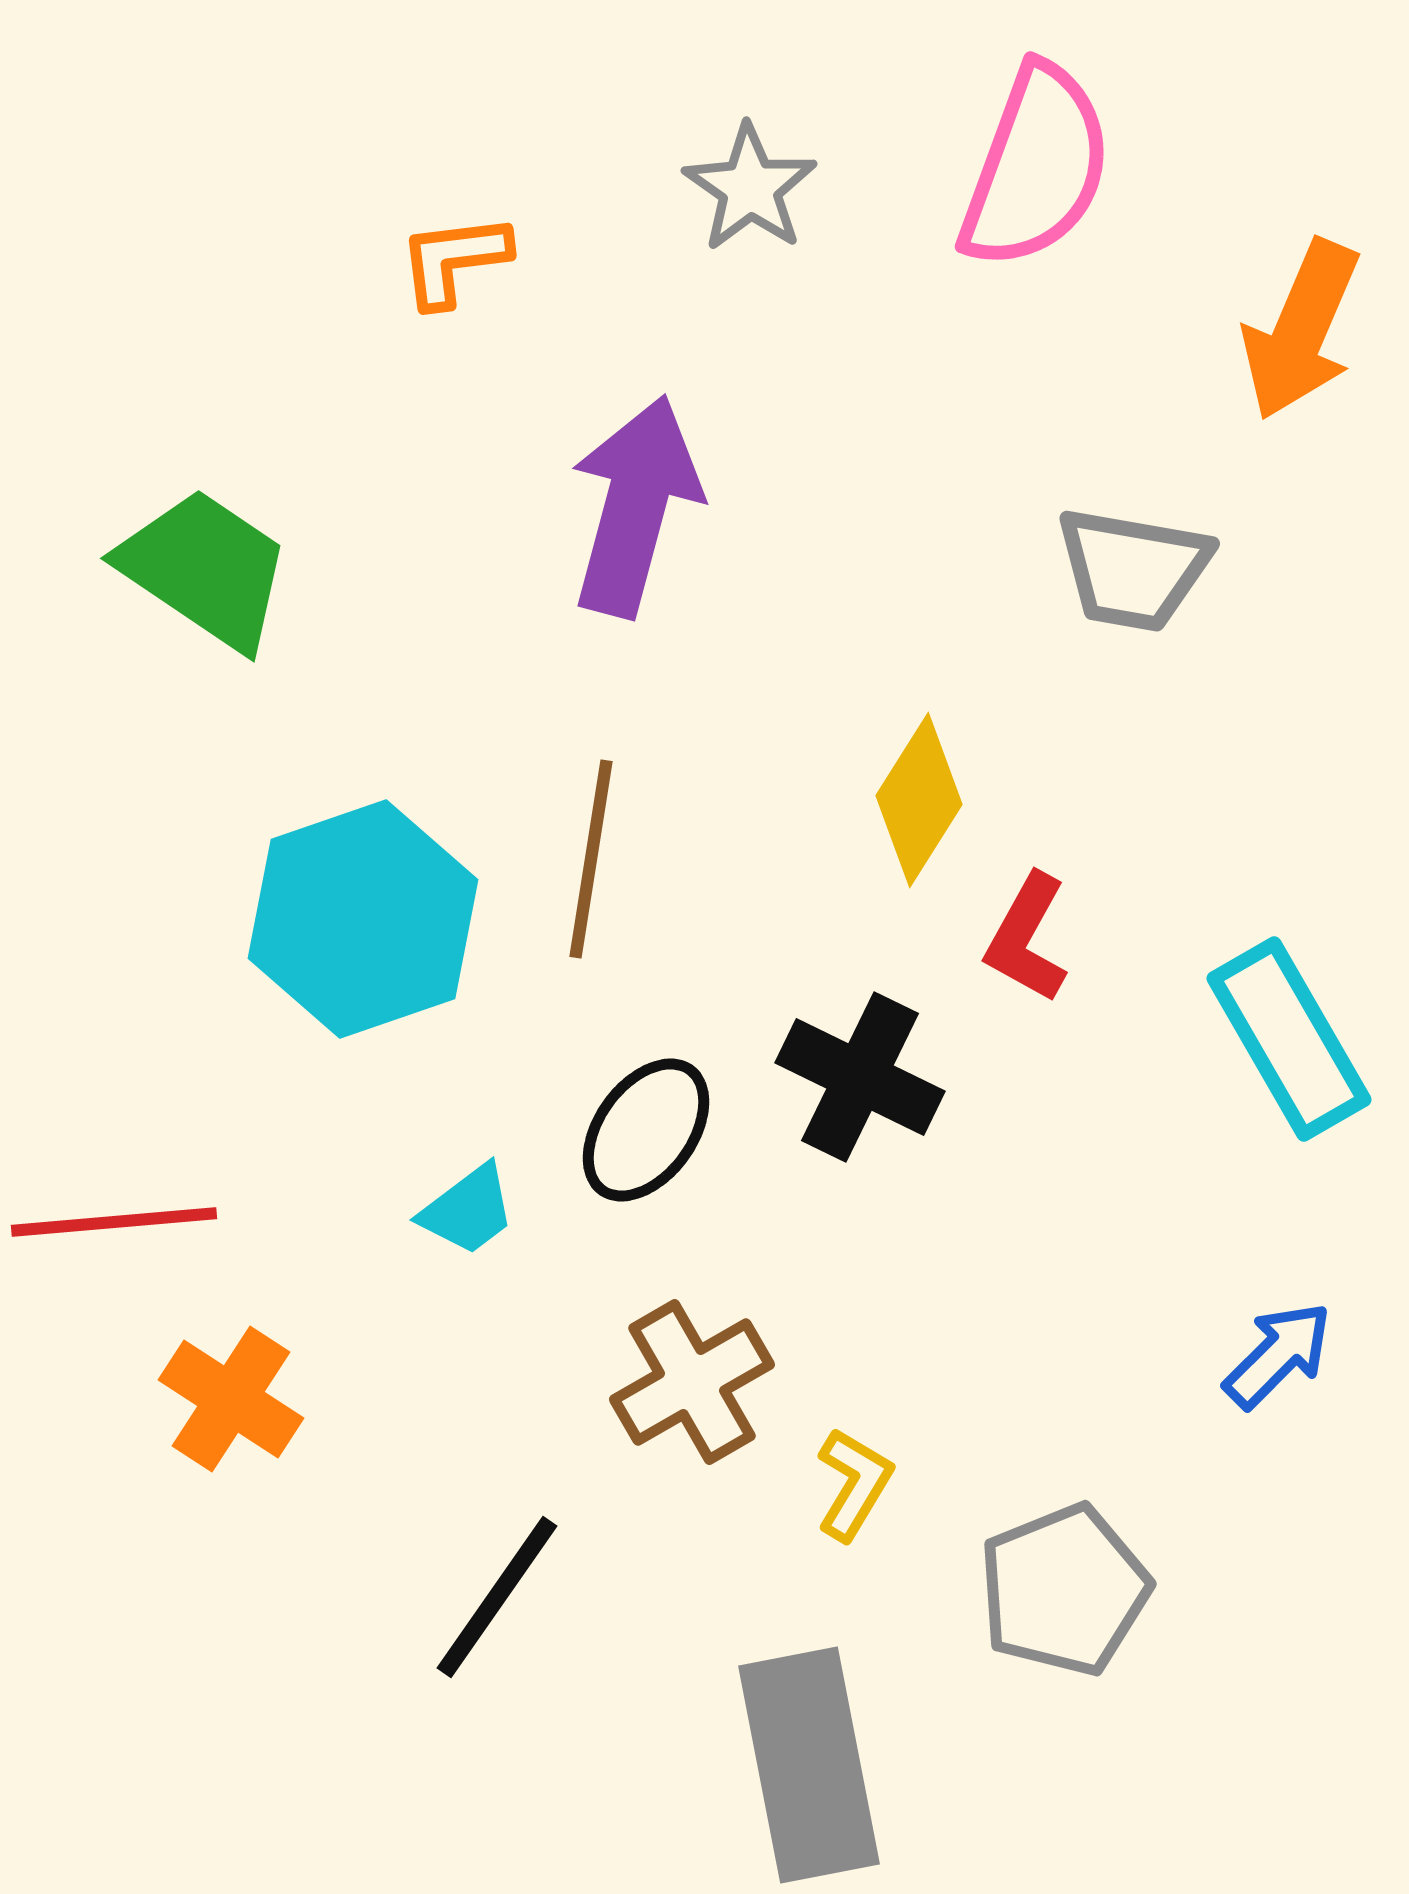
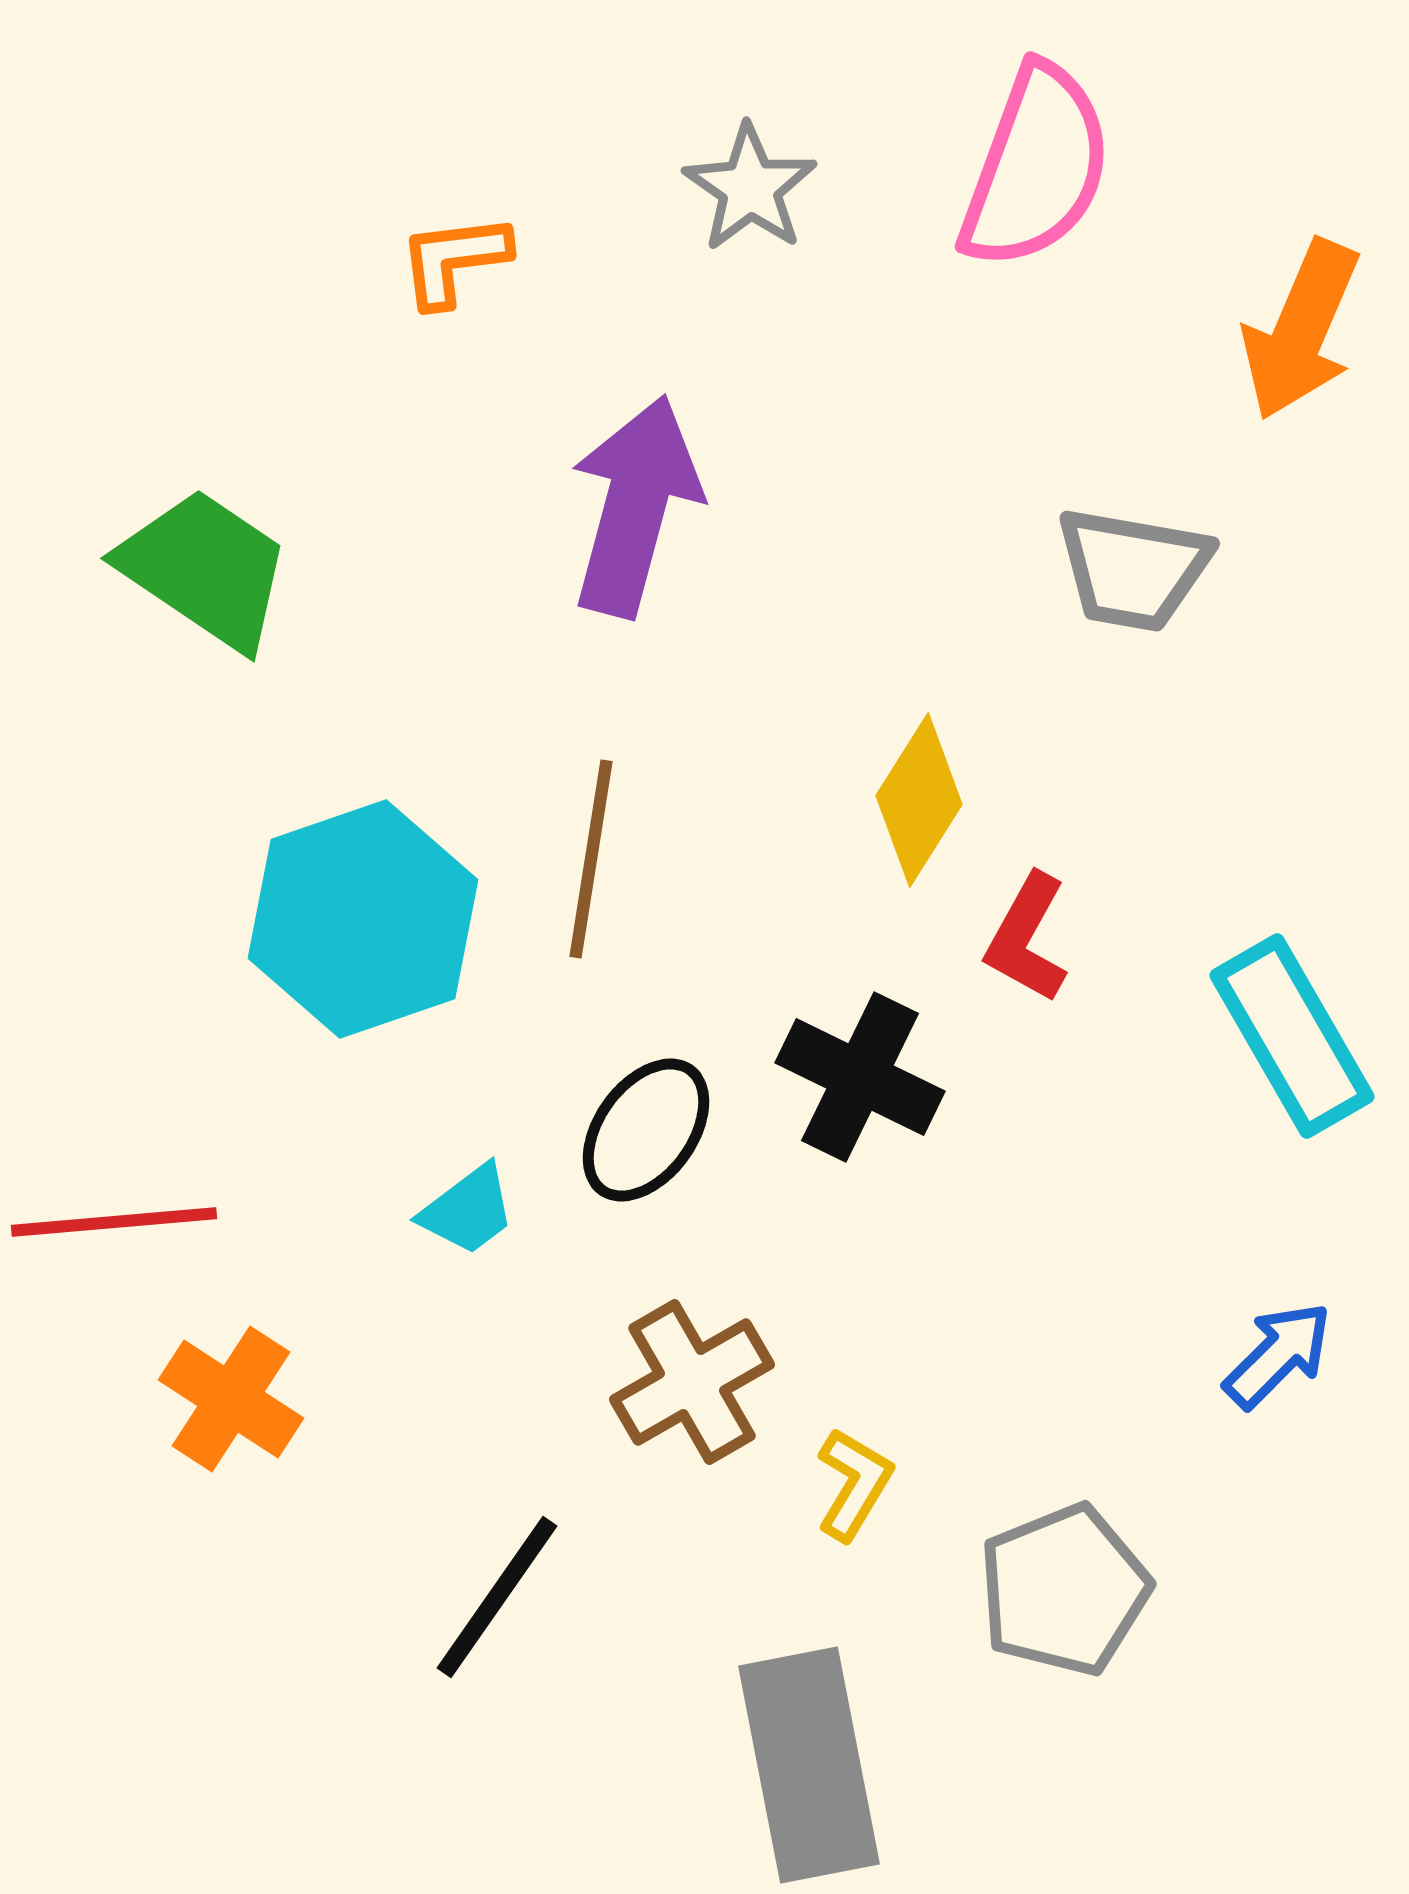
cyan rectangle: moved 3 px right, 3 px up
